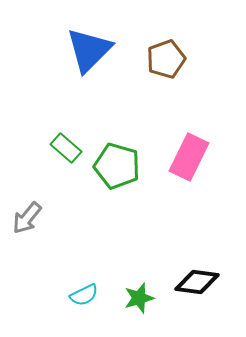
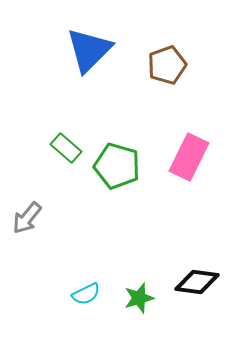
brown pentagon: moved 1 px right, 6 px down
cyan semicircle: moved 2 px right, 1 px up
